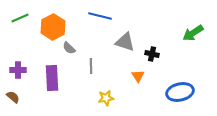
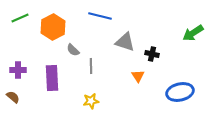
gray semicircle: moved 4 px right, 2 px down
yellow star: moved 15 px left, 3 px down
